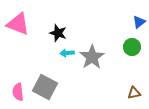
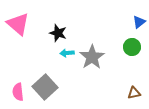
pink triangle: rotated 20 degrees clockwise
gray square: rotated 20 degrees clockwise
